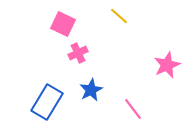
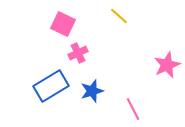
blue star: moved 1 px right, 1 px down; rotated 10 degrees clockwise
blue rectangle: moved 4 px right, 16 px up; rotated 28 degrees clockwise
pink line: rotated 10 degrees clockwise
